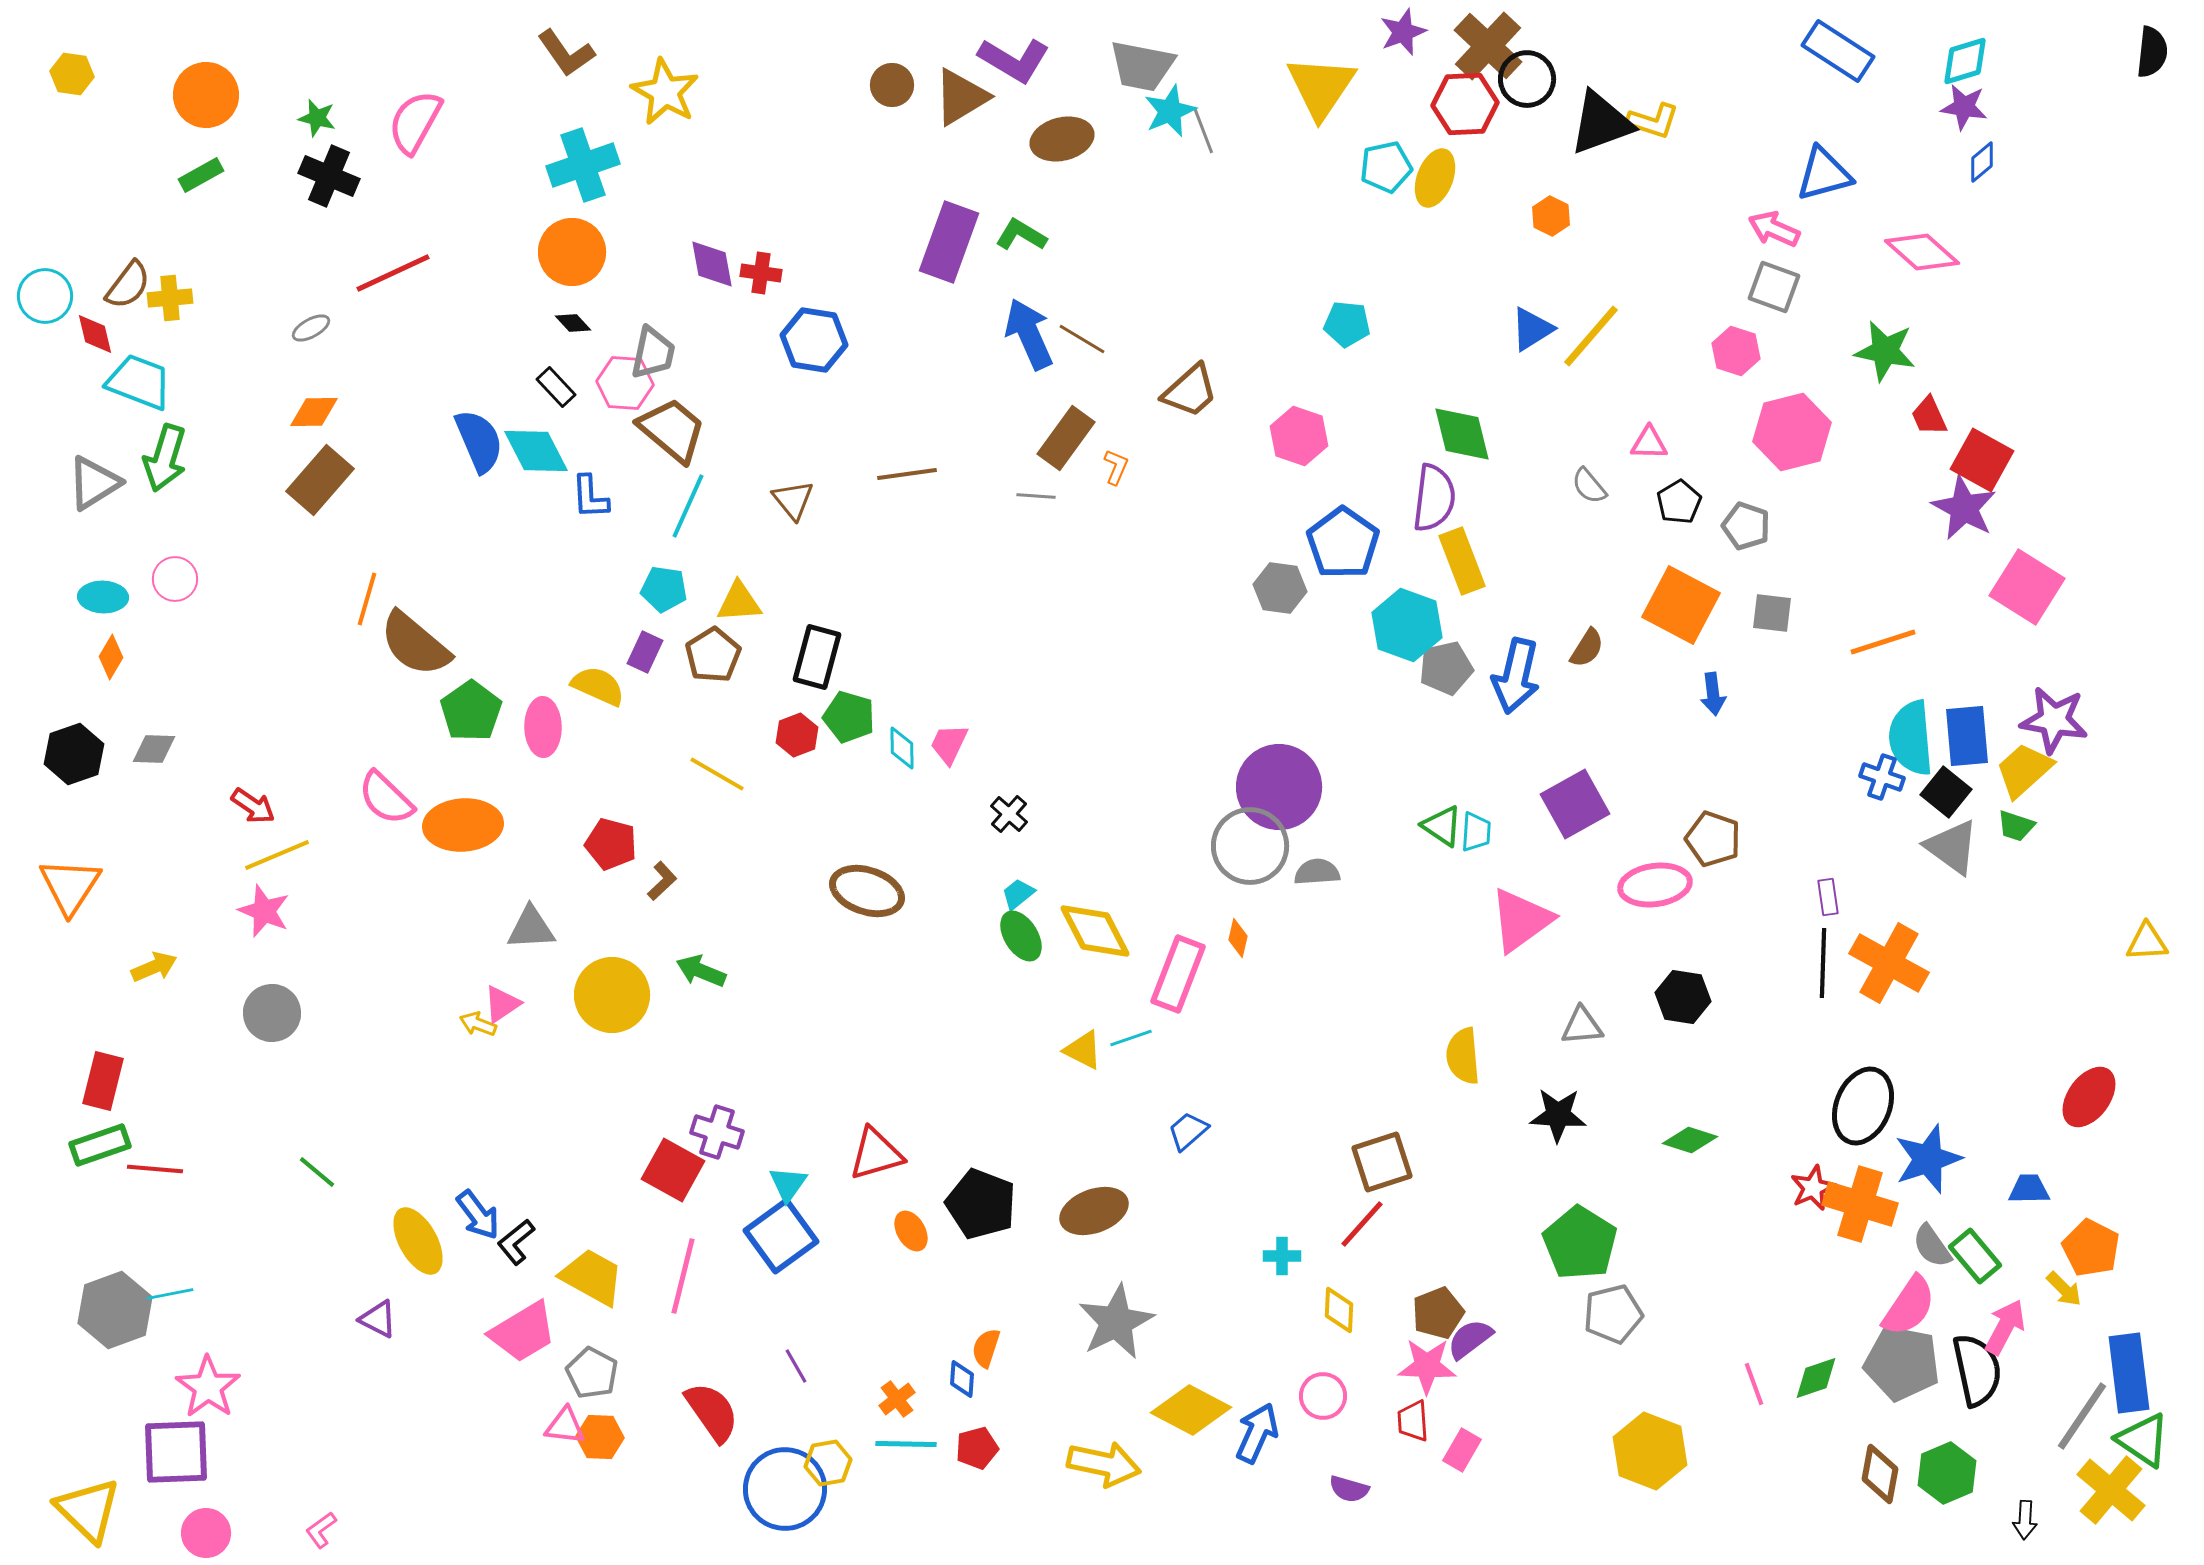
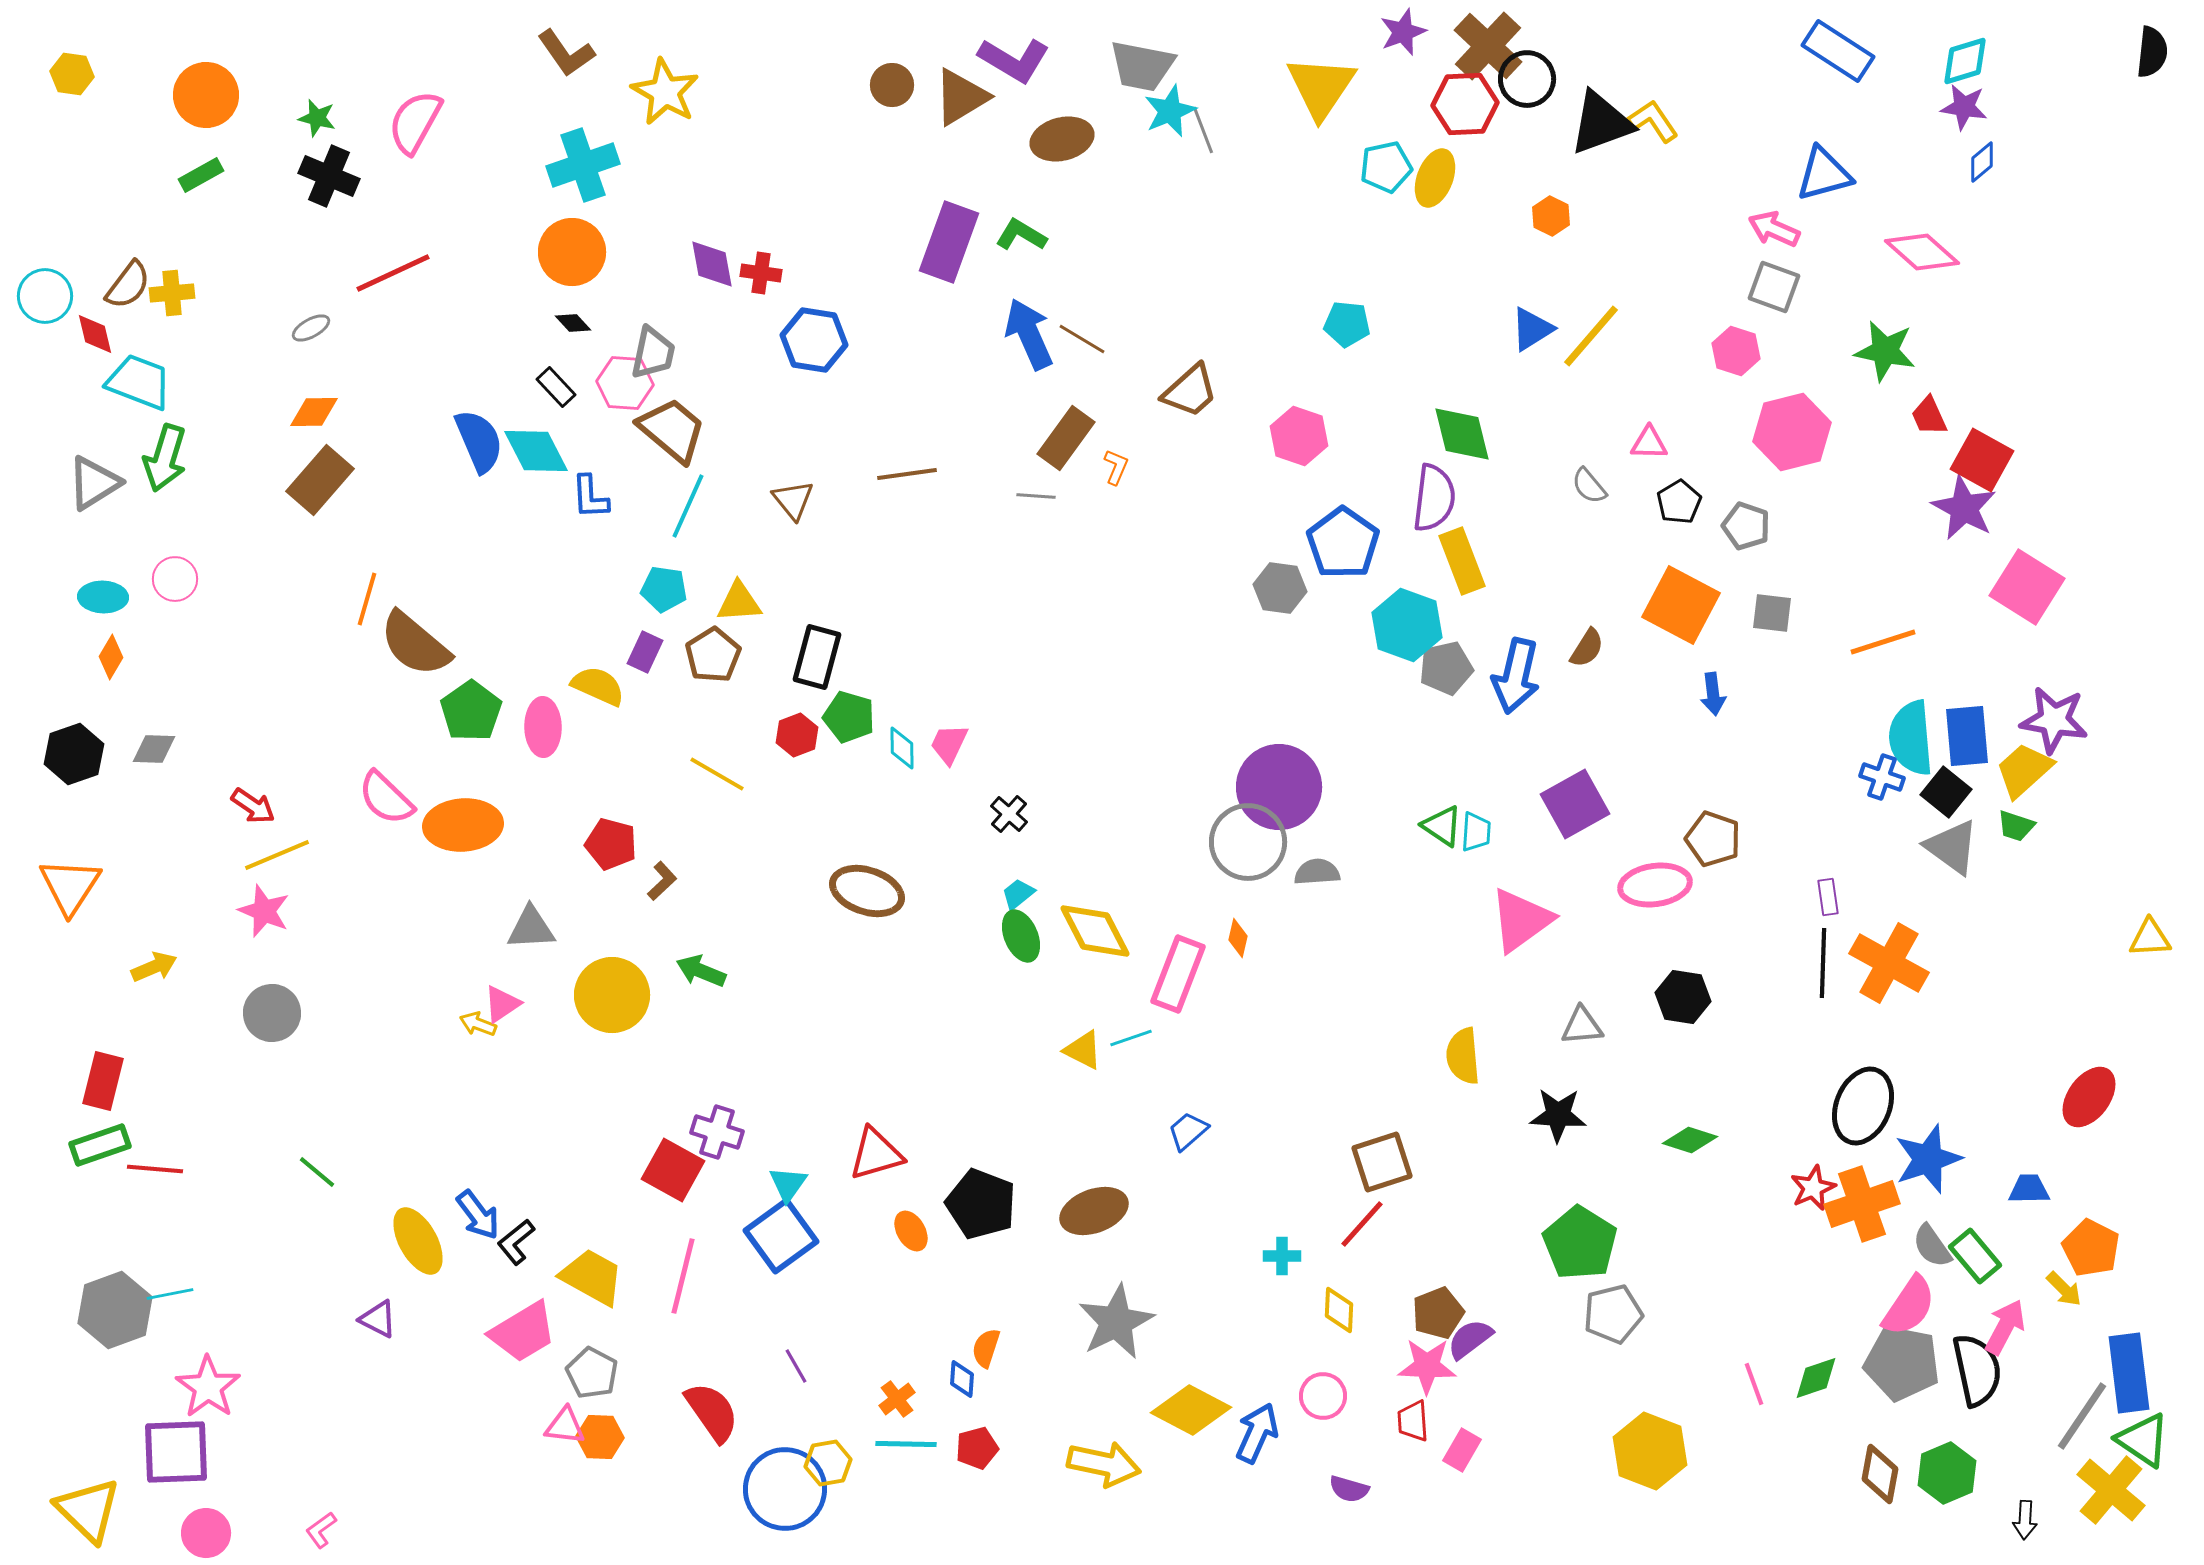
yellow L-shape at (1653, 121): rotated 142 degrees counterclockwise
yellow cross at (170, 298): moved 2 px right, 5 px up
gray circle at (1250, 846): moved 2 px left, 4 px up
green ellipse at (1021, 936): rotated 9 degrees clockwise
yellow triangle at (2147, 942): moved 3 px right, 4 px up
orange cross at (1860, 1204): moved 2 px right; rotated 36 degrees counterclockwise
